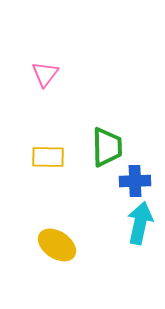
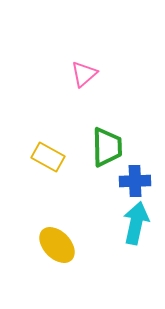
pink triangle: moved 39 px right; rotated 12 degrees clockwise
yellow rectangle: rotated 28 degrees clockwise
cyan arrow: moved 4 px left
yellow ellipse: rotated 12 degrees clockwise
